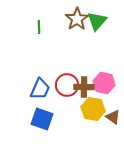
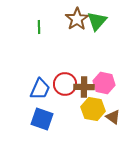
red circle: moved 2 px left, 1 px up
